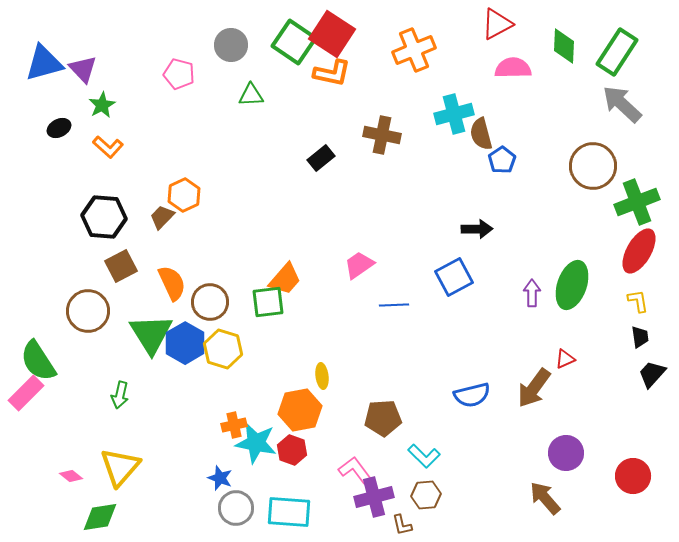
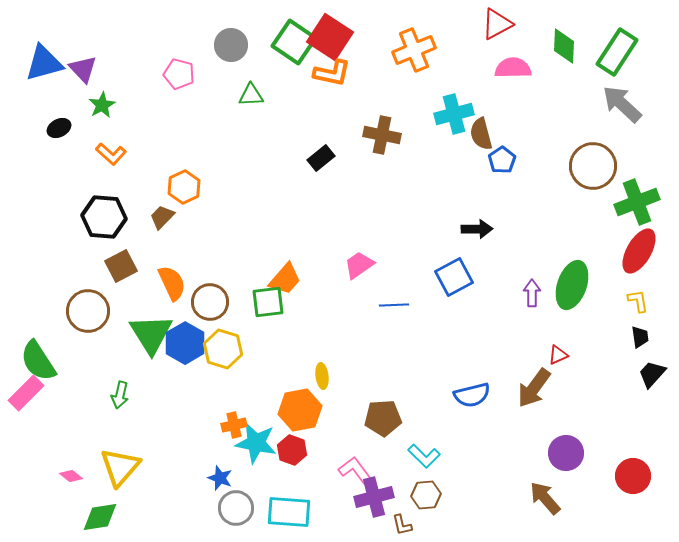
red square at (332, 34): moved 2 px left, 3 px down
orange L-shape at (108, 147): moved 3 px right, 7 px down
orange hexagon at (184, 195): moved 8 px up
red triangle at (565, 359): moved 7 px left, 4 px up
